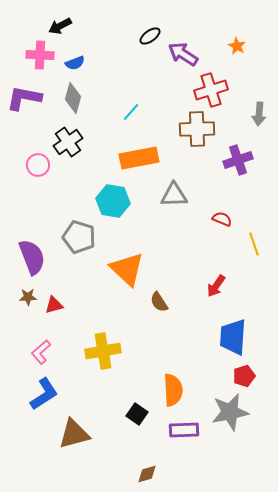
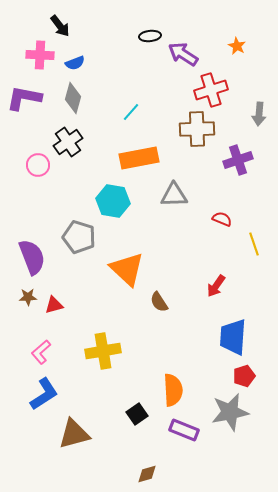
black arrow: rotated 100 degrees counterclockwise
black ellipse: rotated 30 degrees clockwise
black square: rotated 20 degrees clockwise
purple rectangle: rotated 24 degrees clockwise
